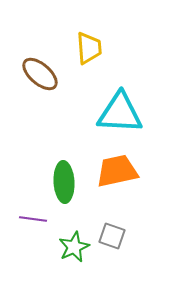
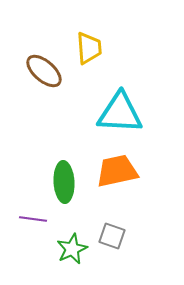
brown ellipse: moved 4 px right, 3 px up
green star: moved 2 px left, 2 px down
